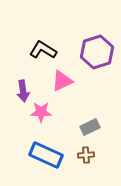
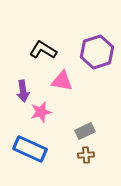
pink triangle: rotated 35 degrees clockwise
pink star: rotated 15 degrees counterclockwise
gray rectangle: moved 5 px left, 4 px down
blue rectangle: moved 16 px left, 6 px up
